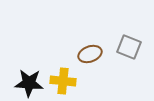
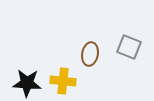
brown ellipse: rotated 60 degrees counterclockwise
black star: moved 2 px left
